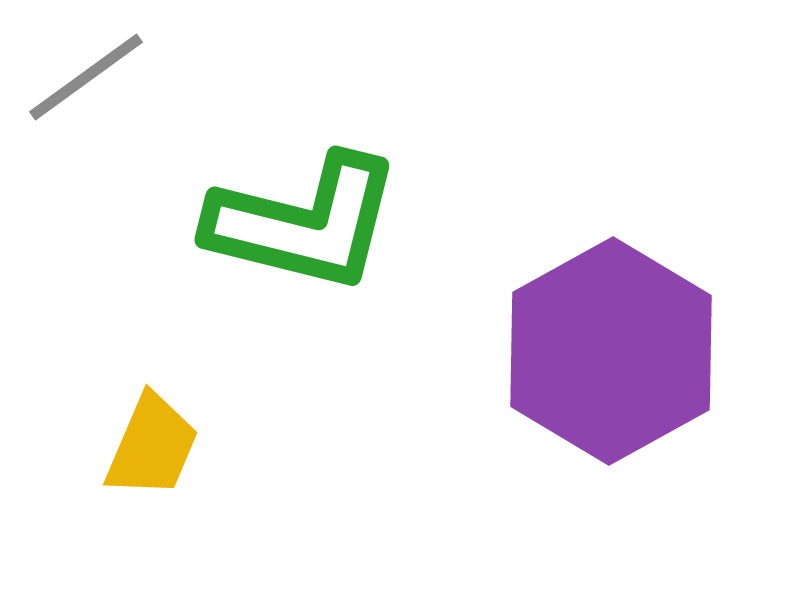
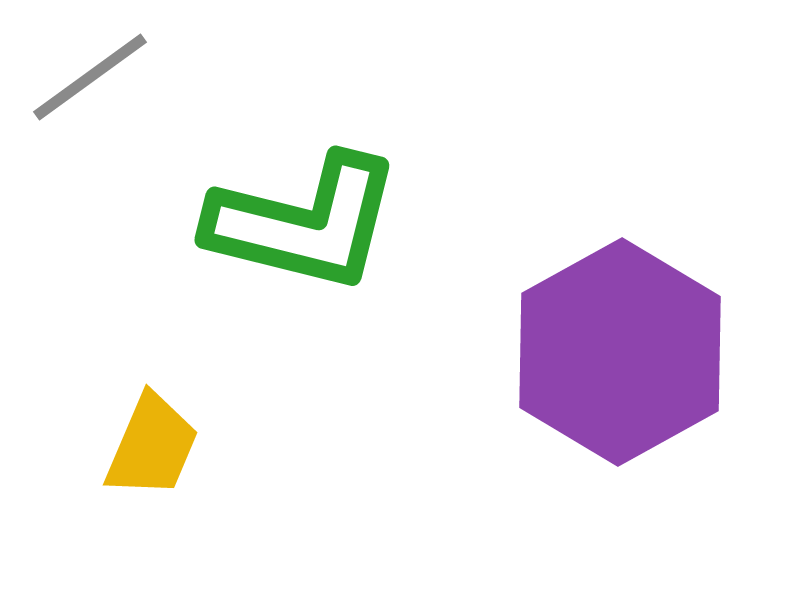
gray line: moved 4 px right
purple hexagon: moved 9 px right, 1 px down
